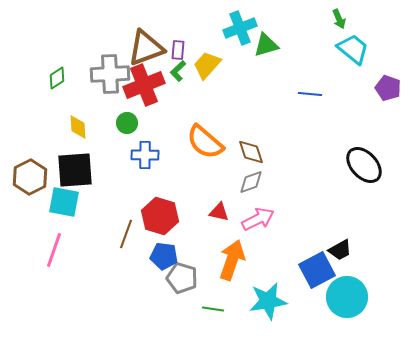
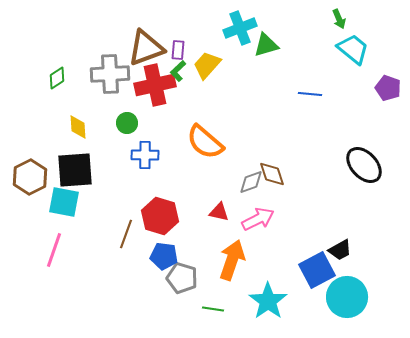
red cross: moved 11 px right; rotated 9 degrees clockwise
brown diamond: moved 21 px right, 22 px down
cyan star: rotated 27 degrees counterclockwise
